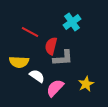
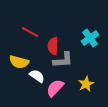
cyan cross: moved 18 px right, 16 px down
red semicircle: moved 2 px right; rotated 12 degrees counterclockwise
gray L-shape: moved 2 px down
yellow semicircle: rotated 12 degrees clockwise
